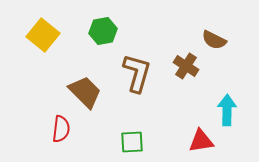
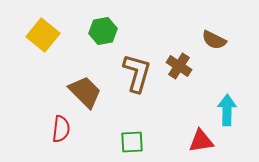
brown cross: moved 7 px left
